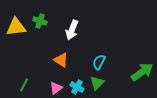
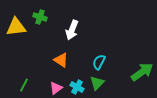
green cross: moved 4 px up
